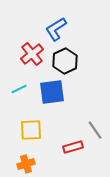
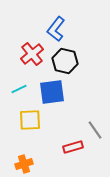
blue L-shape: rotated 20 degrees counterclockwise
black hexagon: rotated 20 degrees counterclockwise
yellow square: moved 1 px left, 10 px up
orange cross: moved 2 px left
